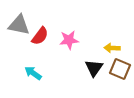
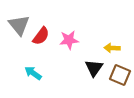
gray triangle: rotated 40 degrees clockwise
red semicircle: moved 1 px right
brown square: moved 6 px down
